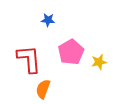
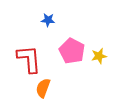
pink pentagon: moved 1 px right, 1 px up; rotated 15 degrees counterclockwise
yellow star: moved 6 px up
orange semicircle: moved 1 px up
